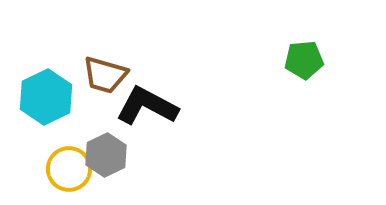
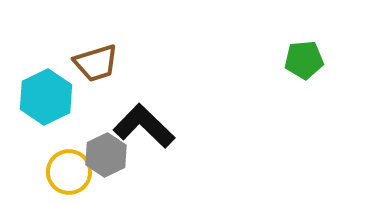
brown trapezoid: moved 9 px left, 12 px up; rotated 33 degrees counterclockwise
black L-shape: moved 3 px left, 20 px down; rotated 16 degrees clockwise
yellow circle: moved 3 px down
